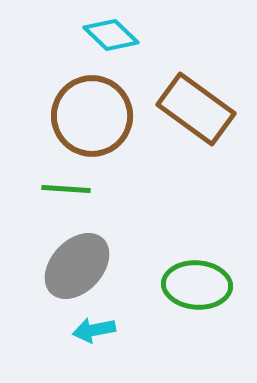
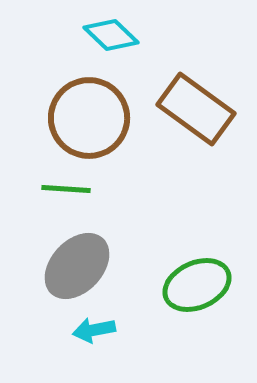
brown circle: moved 3 px left, 2 px down
green ellipse: rotated 28 degrees counterclockwise
